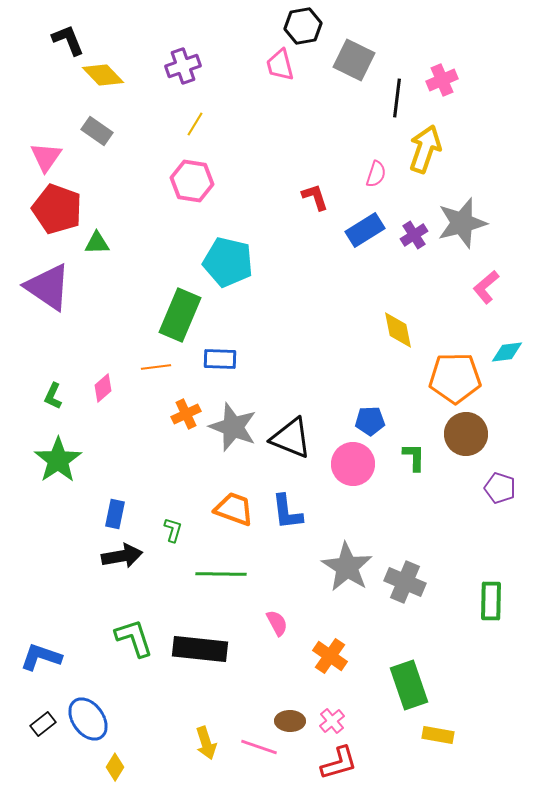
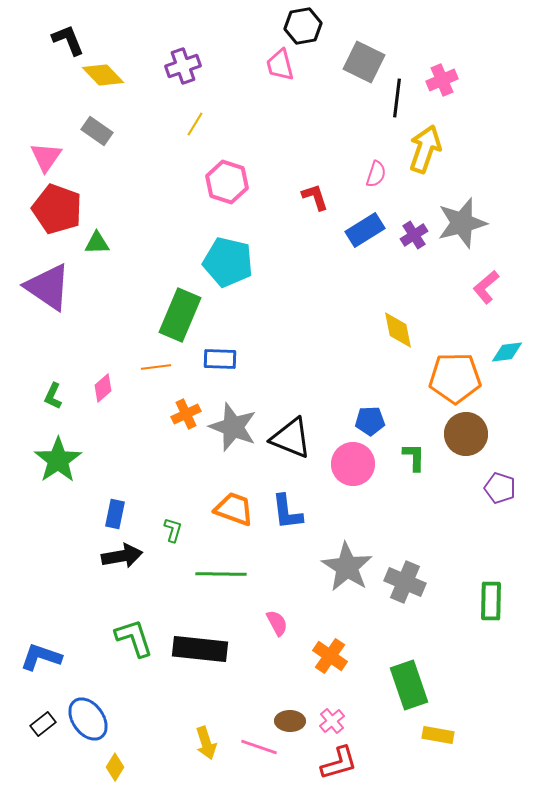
gray square at (354, 60): moved 10 px right, 2 px down
pink hexagon at (192, 181): moved 35 px right, 1 px down; rotated 9 degrees clockwise
